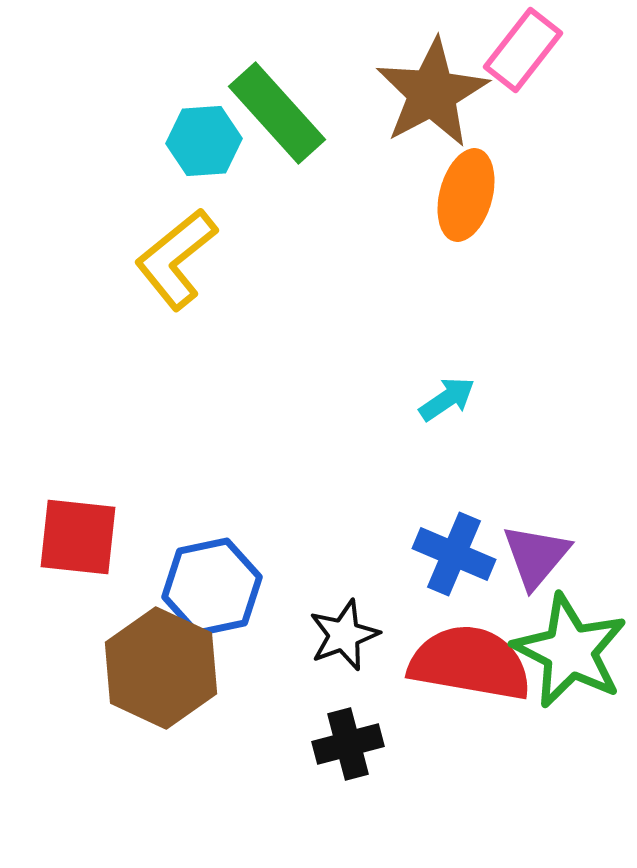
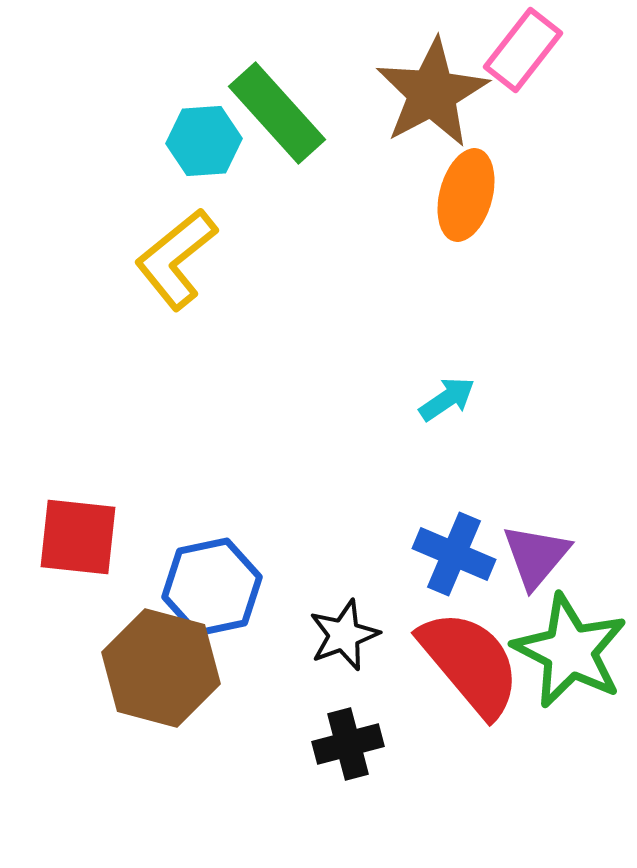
red semicircle: rotated 40 degrees clockwise
brown hexagon: rotated 10 degrees counterclockwise
